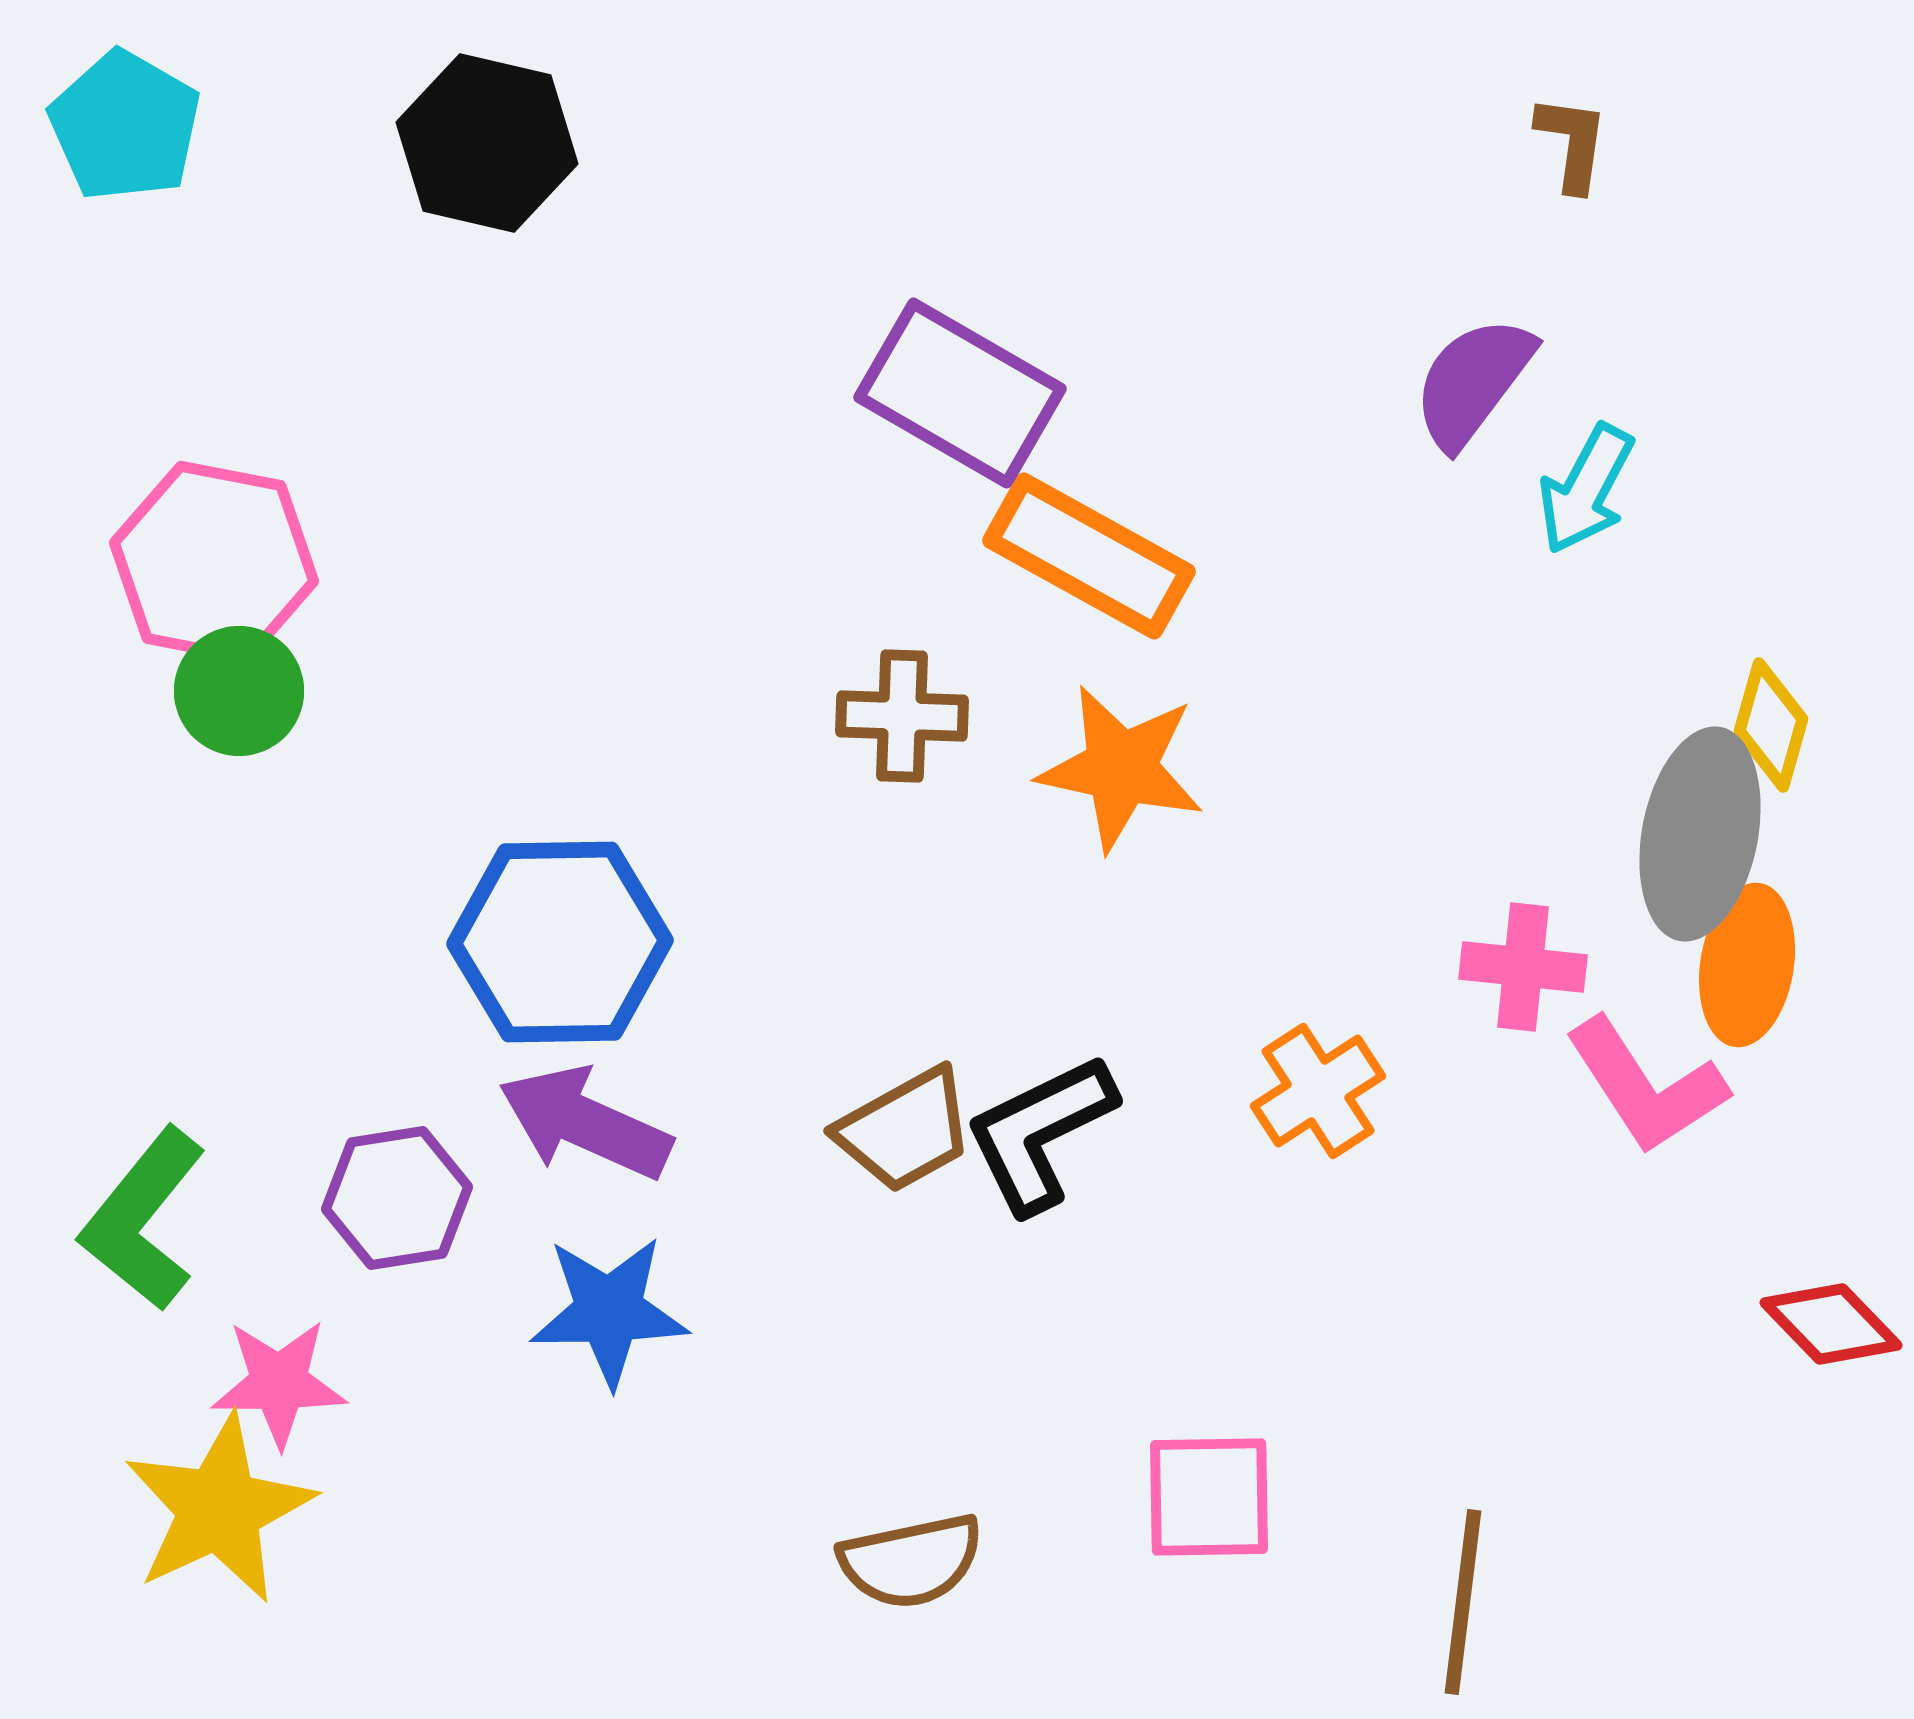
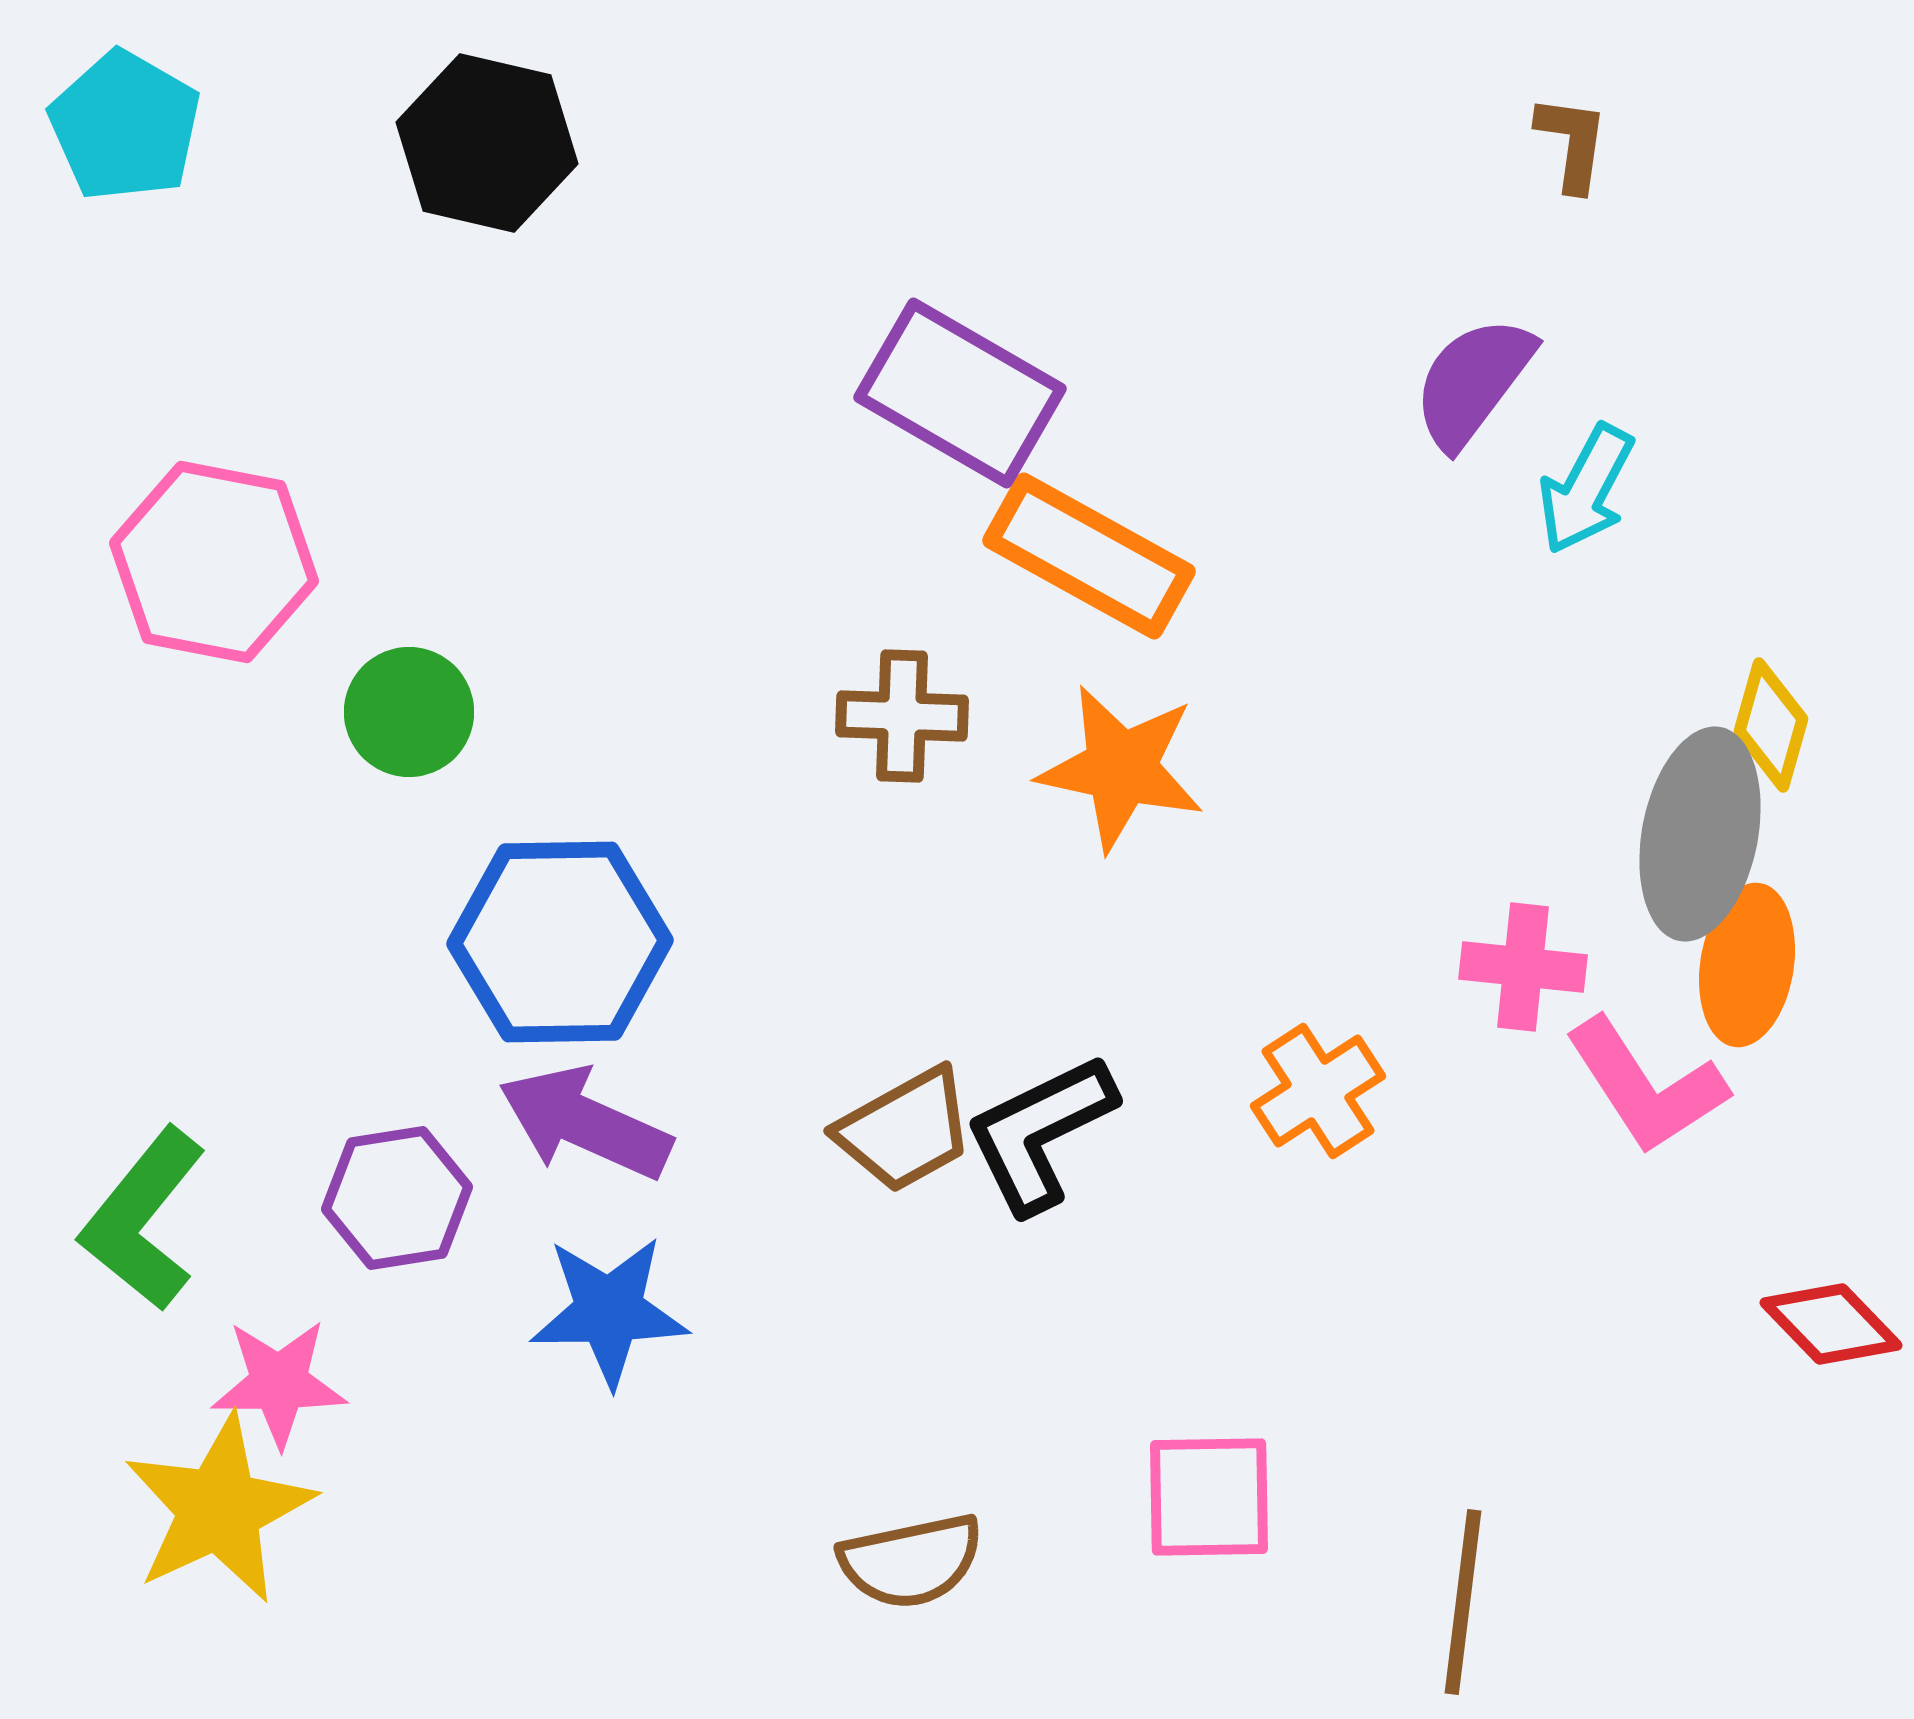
green circle: moved 170 px right, 21 px down
